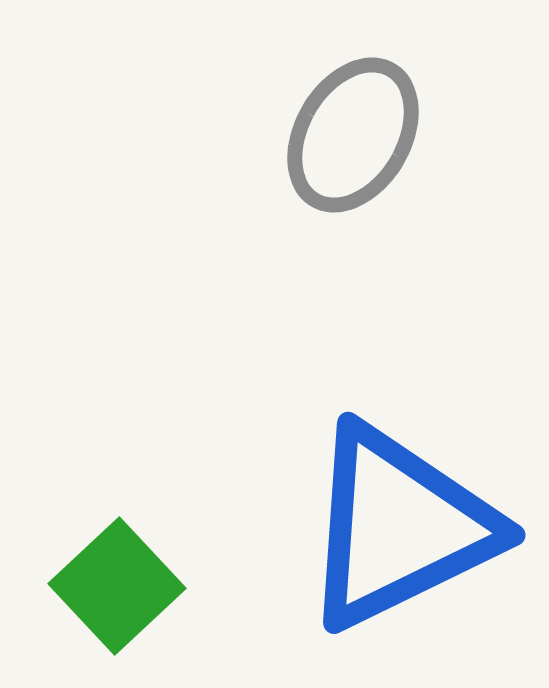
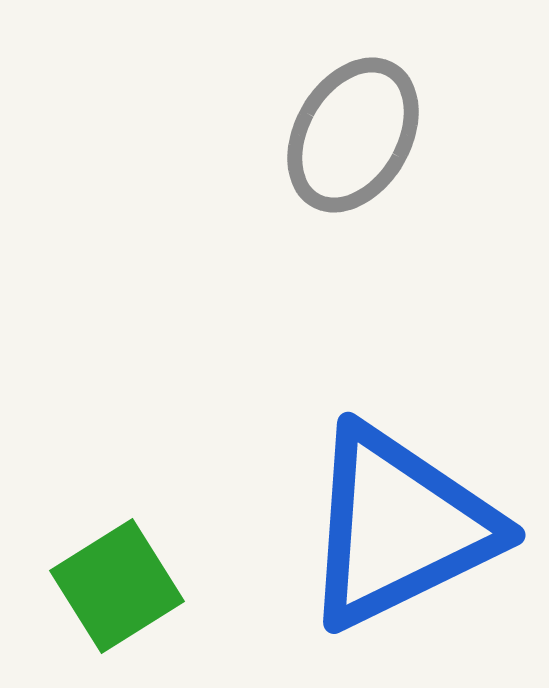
green square: rotated 11 degrees clockwise
